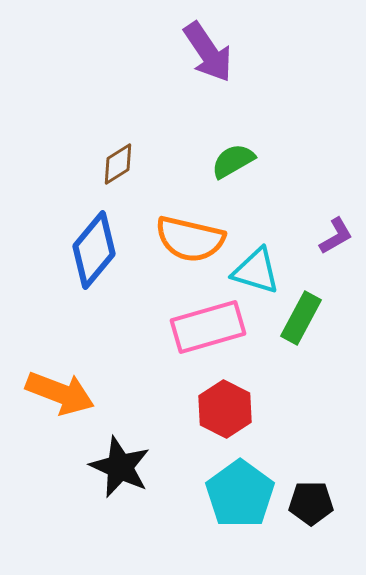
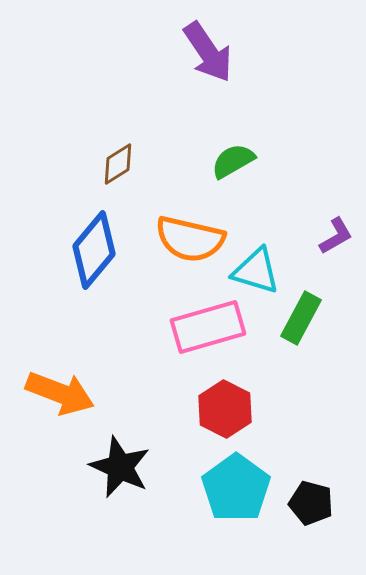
cyan pentagon: moved 4 px left, 6 px up
black pentagon: rotated 15 degrees clockwise
